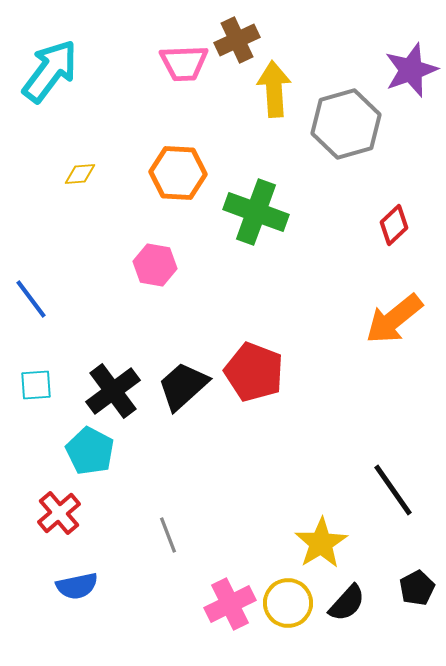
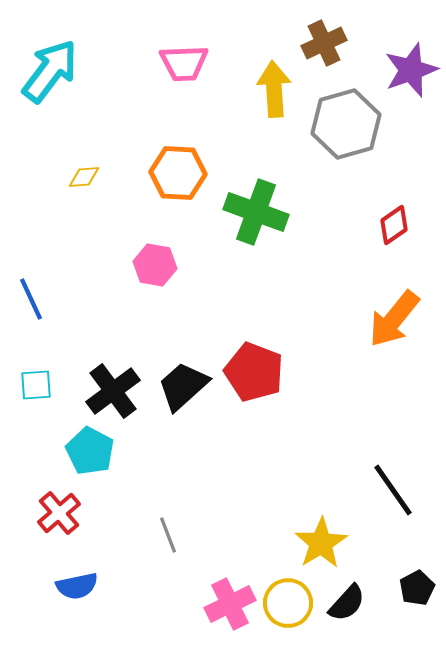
brown cross: moved 87 px right, 3 px down
yellow diamond: moved 4 px right, 3 px down
red diamond: rotated 9 degrees clockwise
blue line: rotated 12 degrees clockwise
orange arrow: rotated 12 degrees counterclockwise
